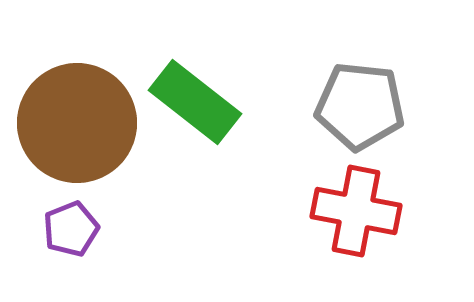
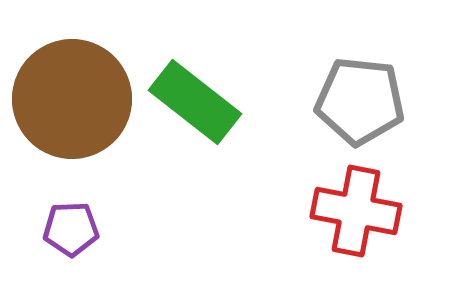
gray pentagon: moved 5 px up
brown circle: moved 5 px left, 24 px up
purple pentagon: rotated 20 degrees clockwise
